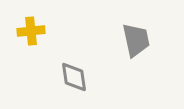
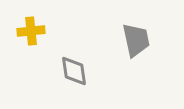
gray diamond: moved 6 px up
